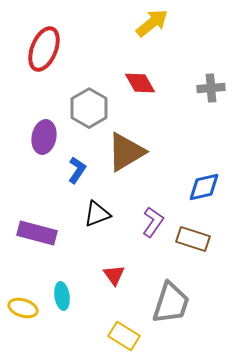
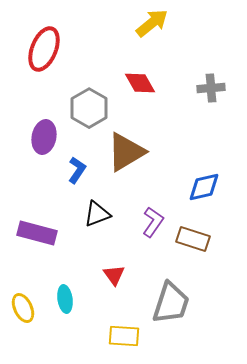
cyan ellipse: moved 3 px right, 3 px down
yellow ellipse: rotated 48 degrees clockwise
yellow rectangle: rotated 28 degrees counterclockwise
